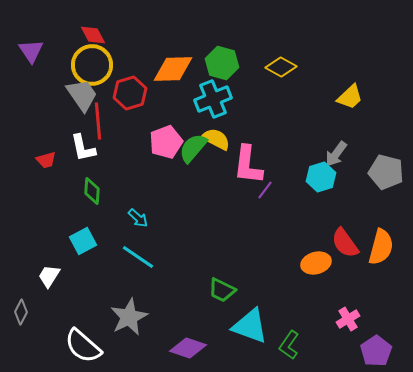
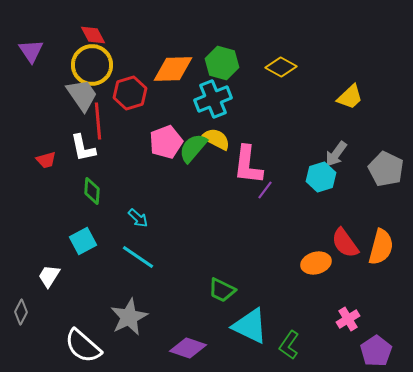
gray pentagon: moved 3 px up; rotated 12 degrees clockwise
cyan triangle: rotated 6 degrees clockwise
